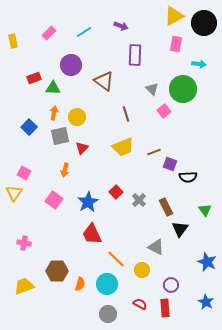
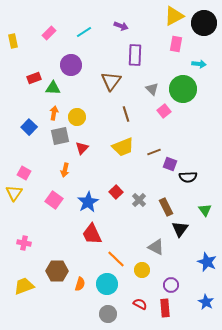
brown triangle at (104, 81): moved 7 px right; rotated 30 degrees clockwise
